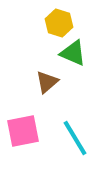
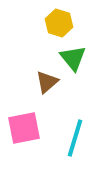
green triangle: moved 5 px down; rotated 28 degrees clockwise
pink square: moved 1 px right, 3 px up
cyan line: rotated 48 degrees clockwise
